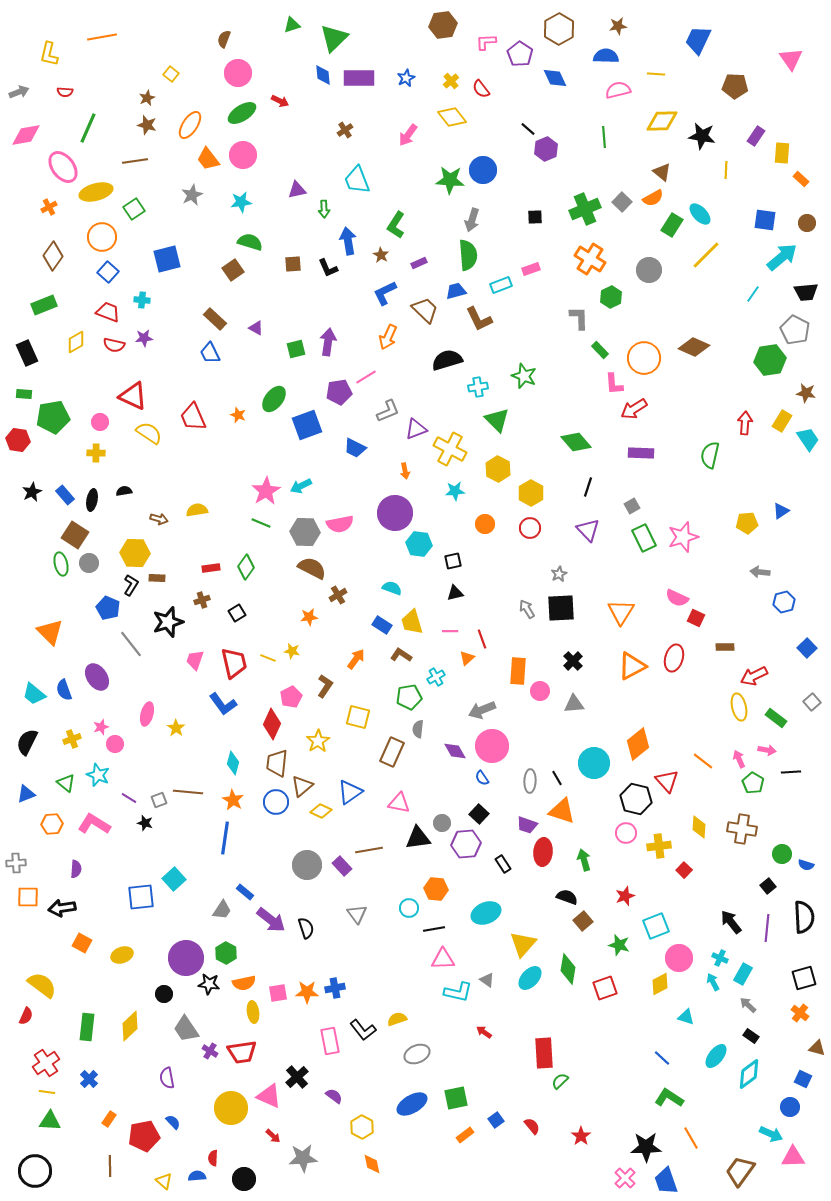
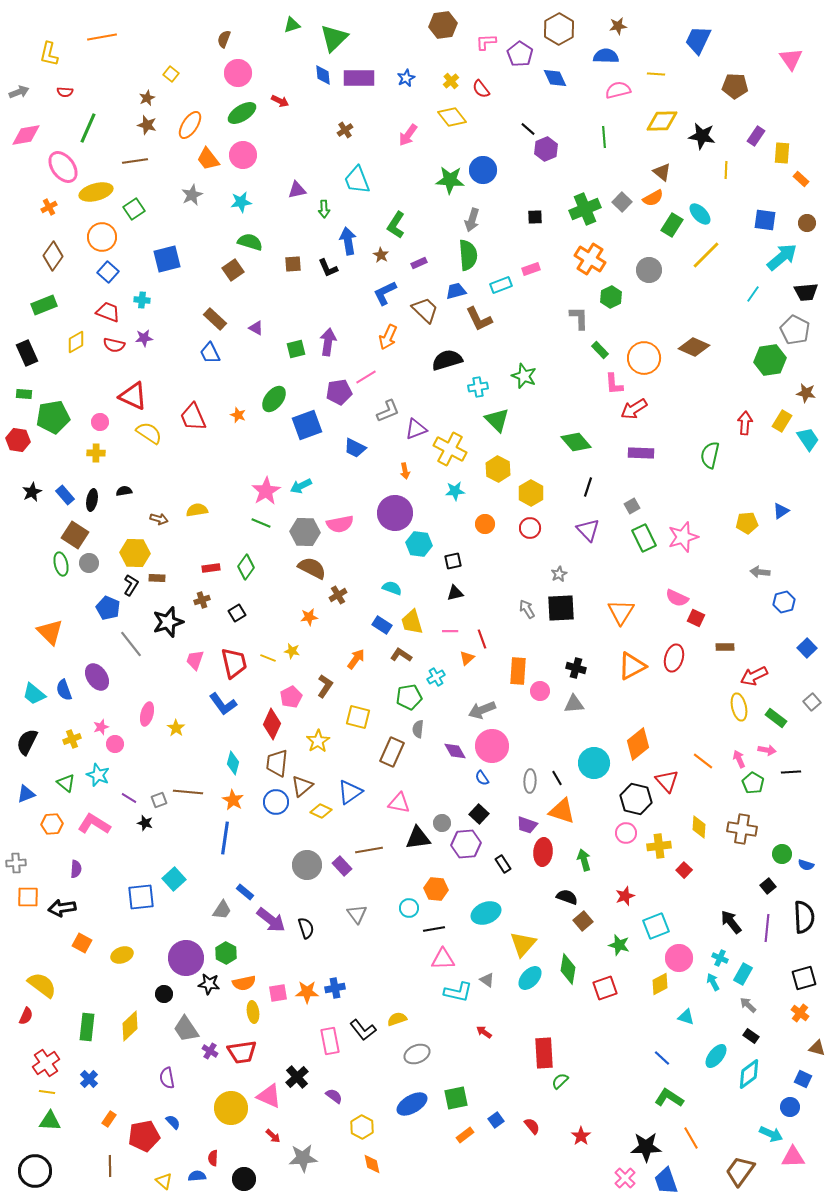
black cross at (573, 661): moved 3 px right, 7 px down; rotated 30 degrees counterclockwise
